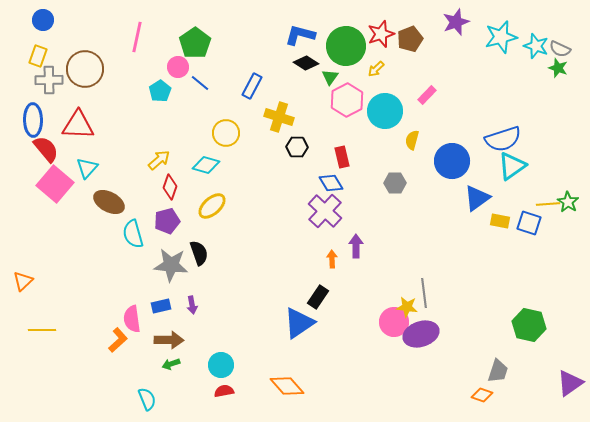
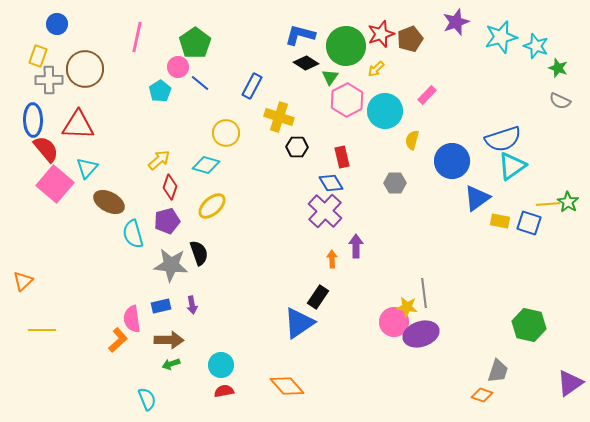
blue circle at (43, 20): moved 14 px right, 4 px down
gray semicircle at (560, 49): moved 52 px down
